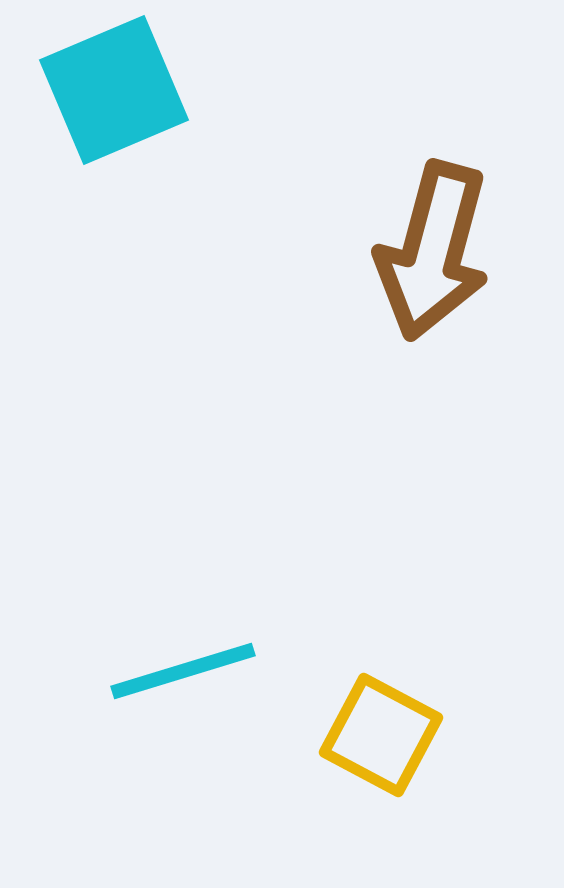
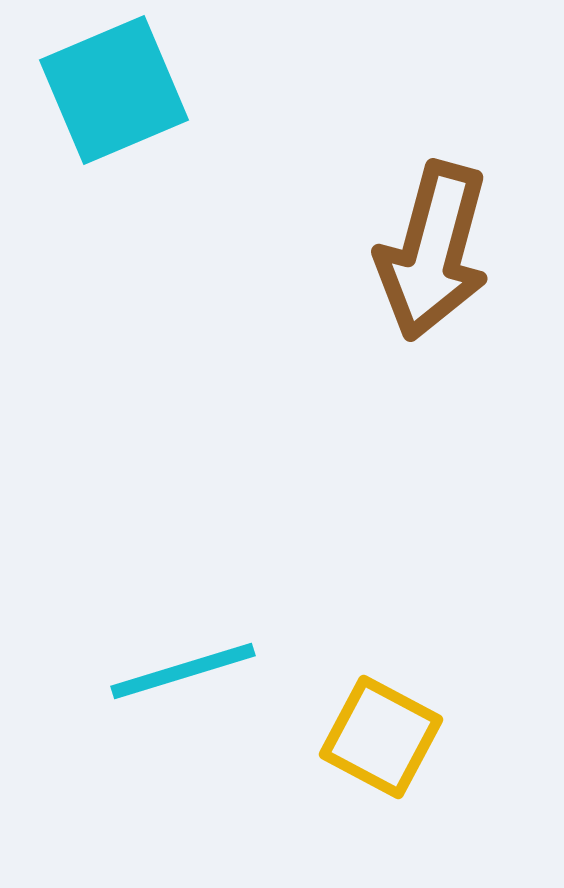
yellow square: moved 2 px down
